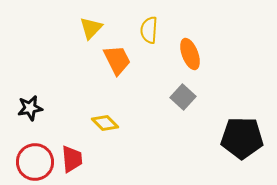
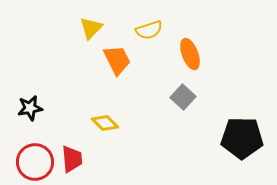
yellow semicircle: rotated 112 degrees counterclockwise
